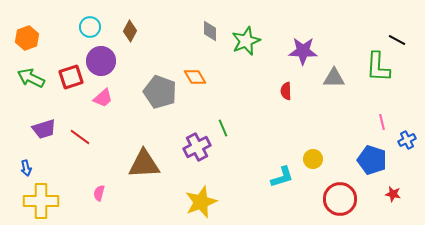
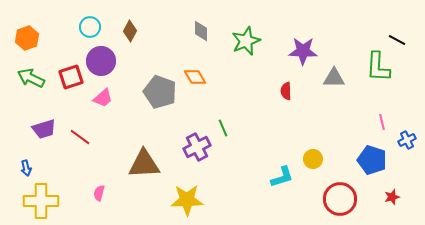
gray diamond: moved 9 px left
red star: moved 1 px left, 3 px down; rotated 28 degrees counterclockwise
yellow star: moved 14 px left, 2 px up; rotated 20 degrees clockwise
